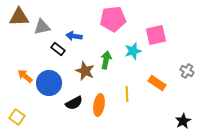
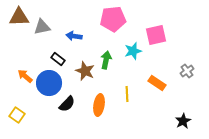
black rectangle: moved 10 px down
gray cross: rotated 24 degrees clockwise
black semicircle: moved 7 px left, 1 px down; rotated 18 degrees counterclockwise
yellow square: moved 2 px up
